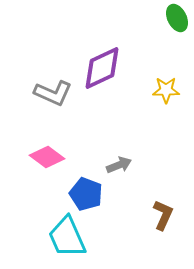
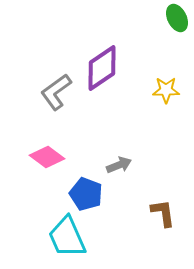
purple diamond: rotated 9 degrees counterclockwise
gray L-shape: moved 3 px right, 1 px up; rotated 120 degrees clockwise
brown L-shape: moved 2 px up; rotated 32 degrees counterclockwise
